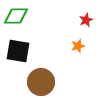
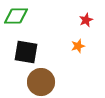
black square: moved 8 px right, 1 px down
